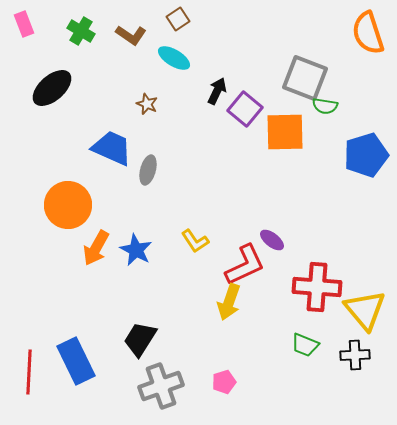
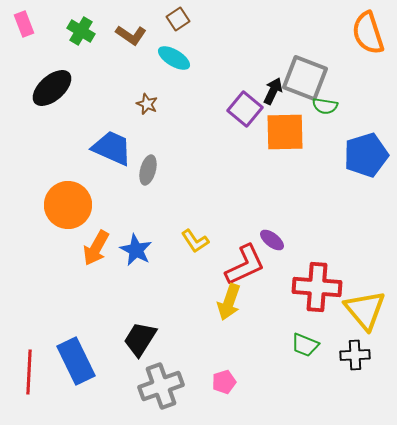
black arrow: moved 56 px right
